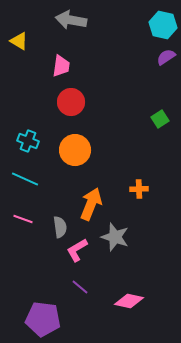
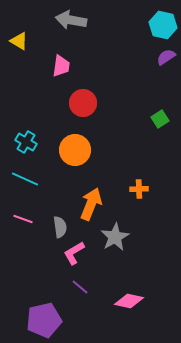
red circle: moved 12 px right, 1 px down
cyan cross: moved 2 px left, 1 px down; rotated 10 degrees clockwise
gray star: rotated 24 degrees clockwise
pink L-shape: moved 3 px left, 3 px down
purple pentagon: moved 1 px right, 1 px down; rotated 20 degrees counterclockwise
